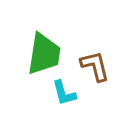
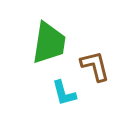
green trapezoid: moved 5 px right, 11 px up
